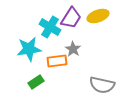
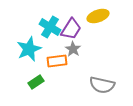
purple trapezoid: moved 11 px down
cyan star: rotated 15 degrees counterclockwise
